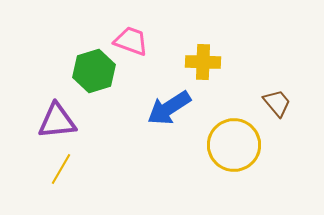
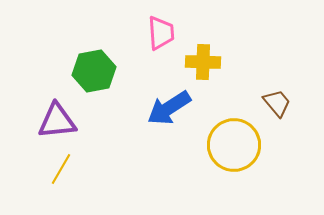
pink trapezoid: moved 30 px right, 8 px up; rotated 66 degrees clockwise
green hexagon: rotated 6 degrees clockwise
